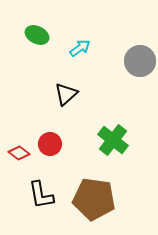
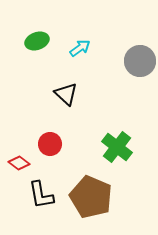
green ellipse: moved 6 px down; rotated 45 degrees counterclockwise
black triangle: rotated 35 degrees counterclockwise
green cross: moved 4 px right, 7 px down
red diamond: moved 10 px down
brown pentagon: moved 3 px left, 2 px up; rotated 15 degrees clockwise
